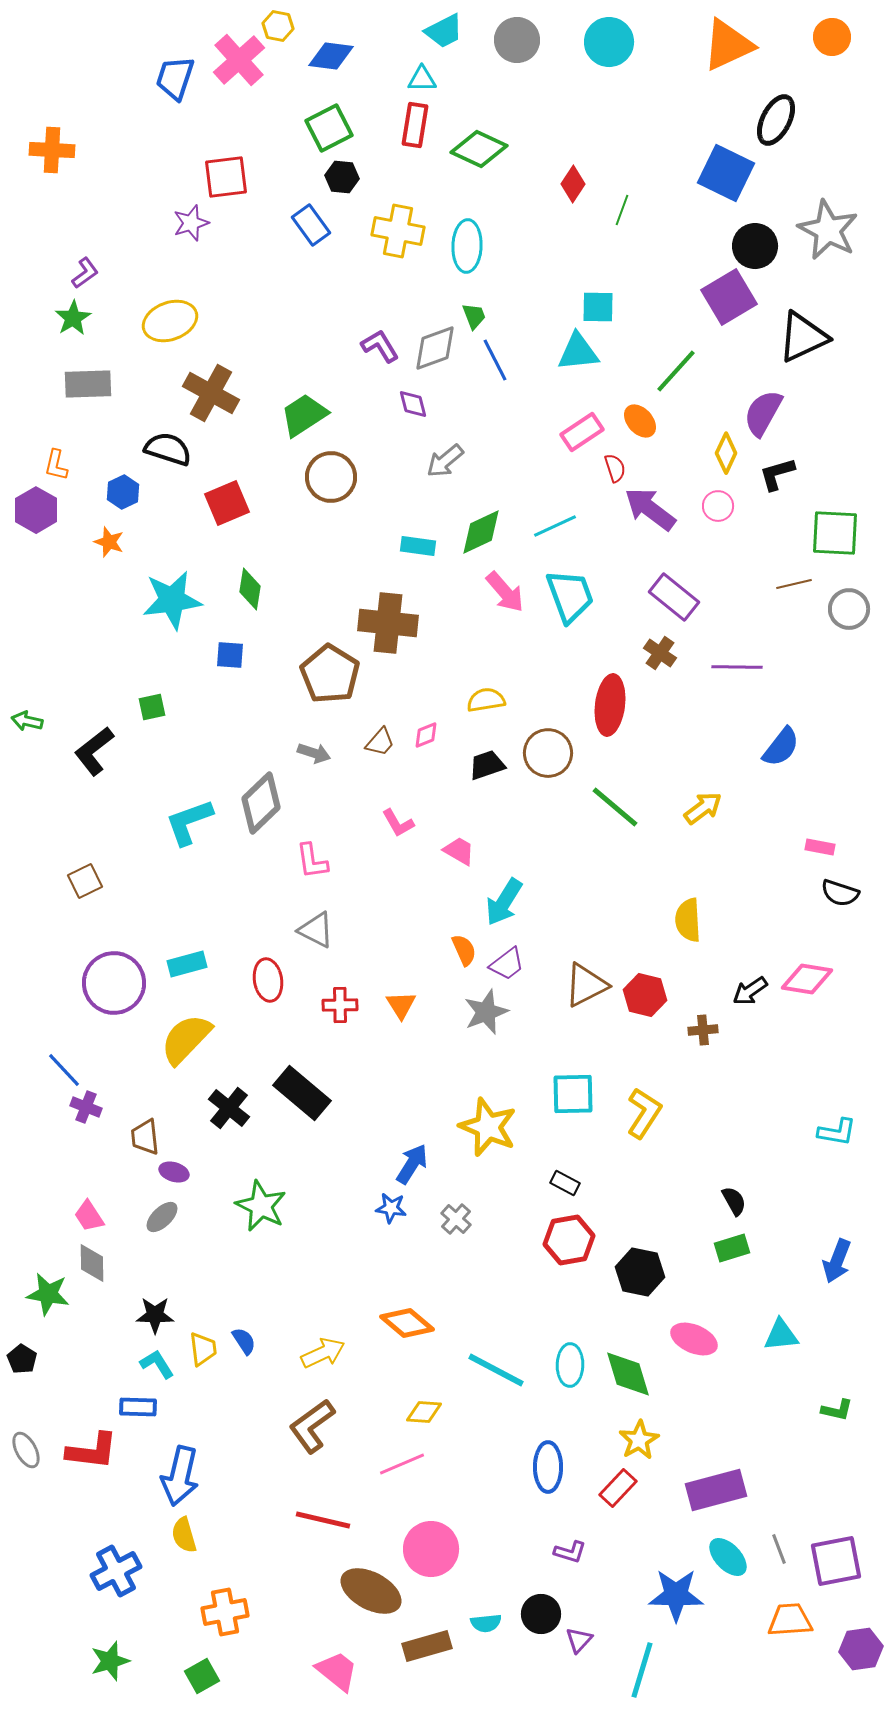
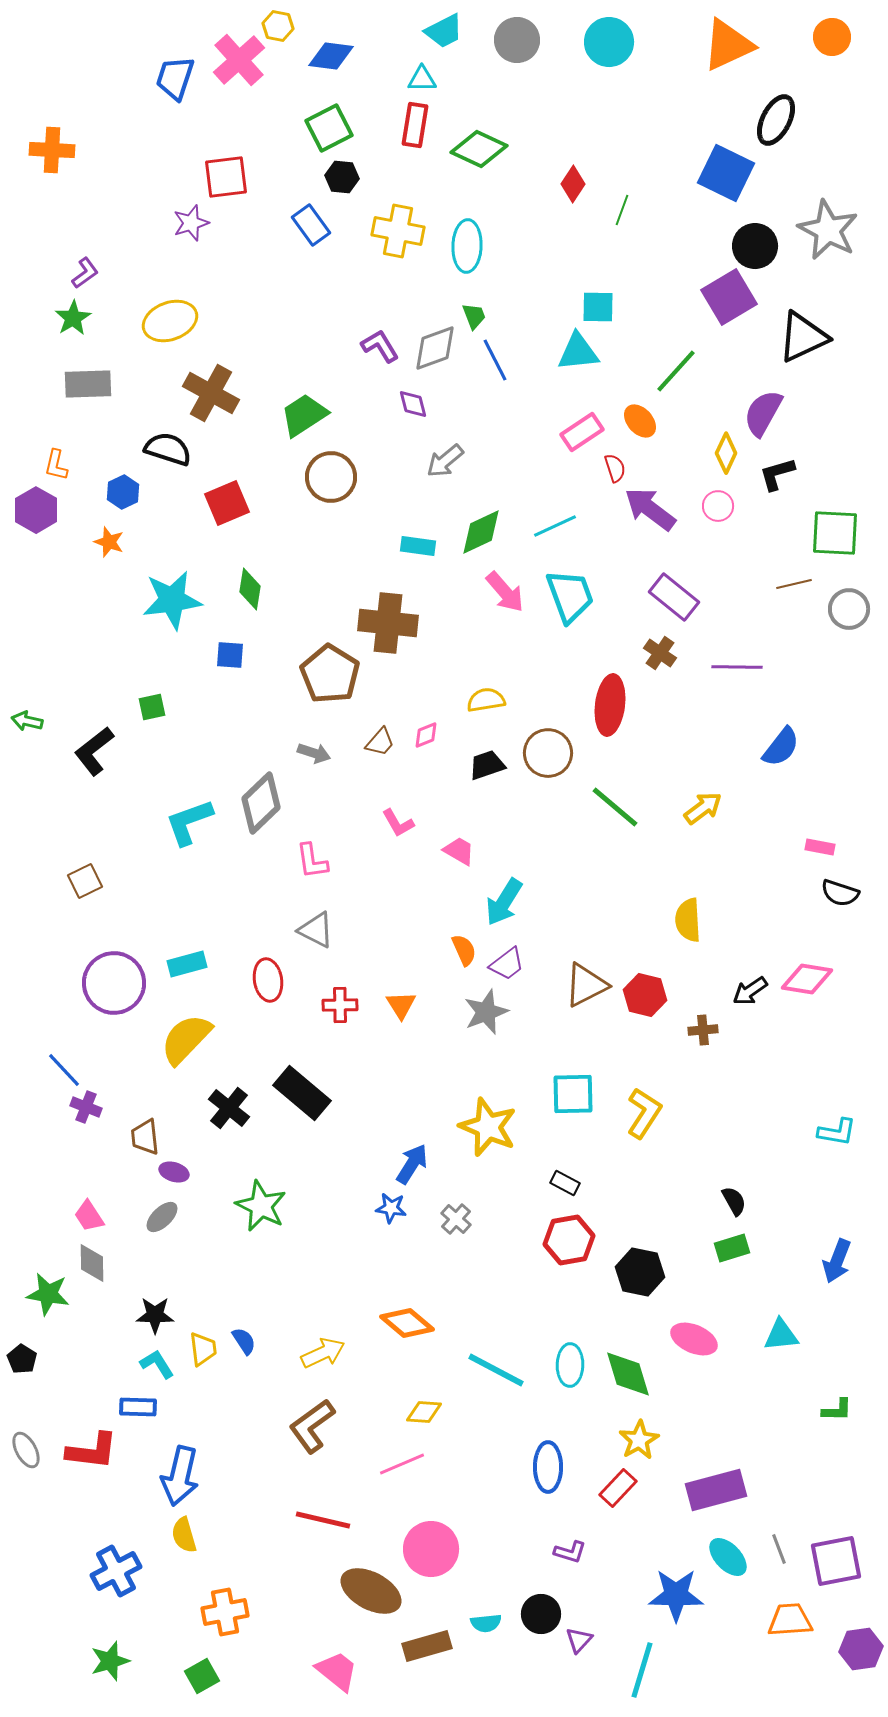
green L-shape at (837, 1410): rotated 12 degrees counterclockwise
